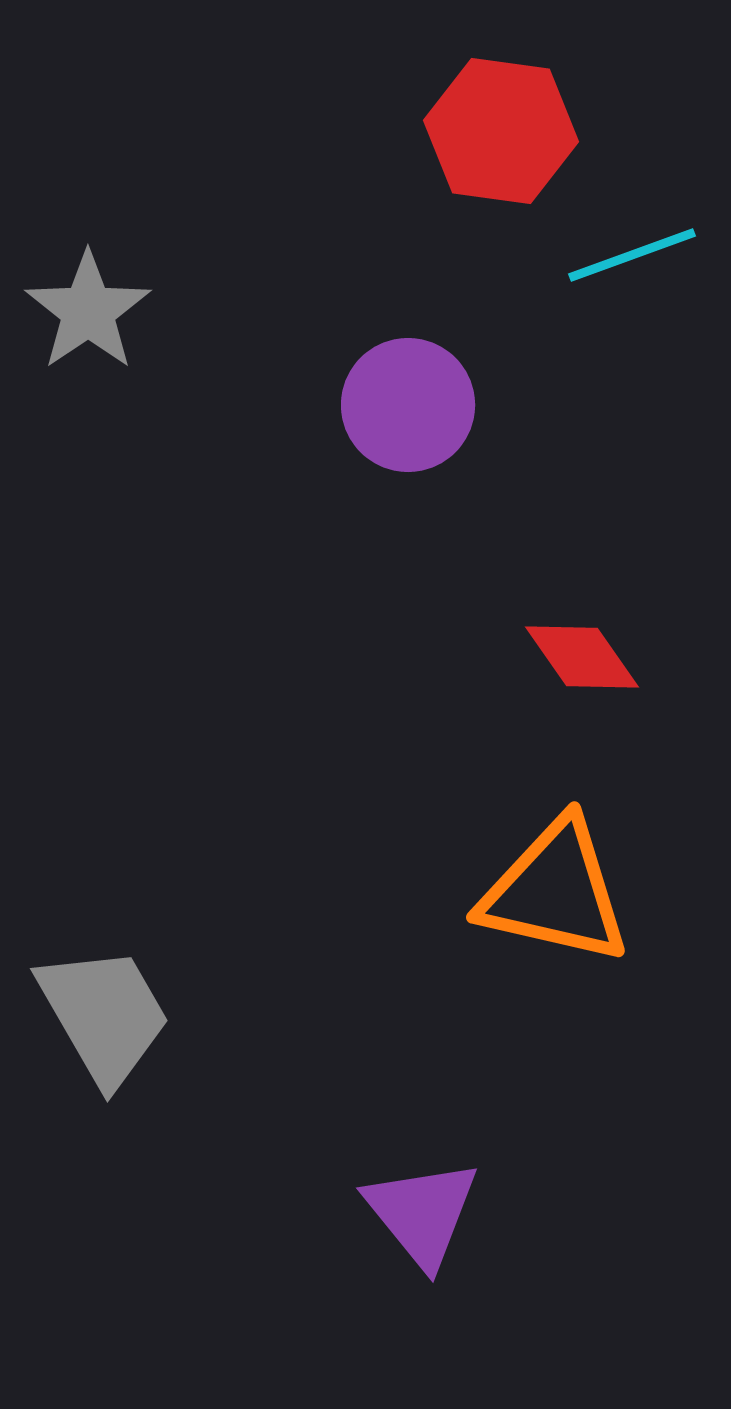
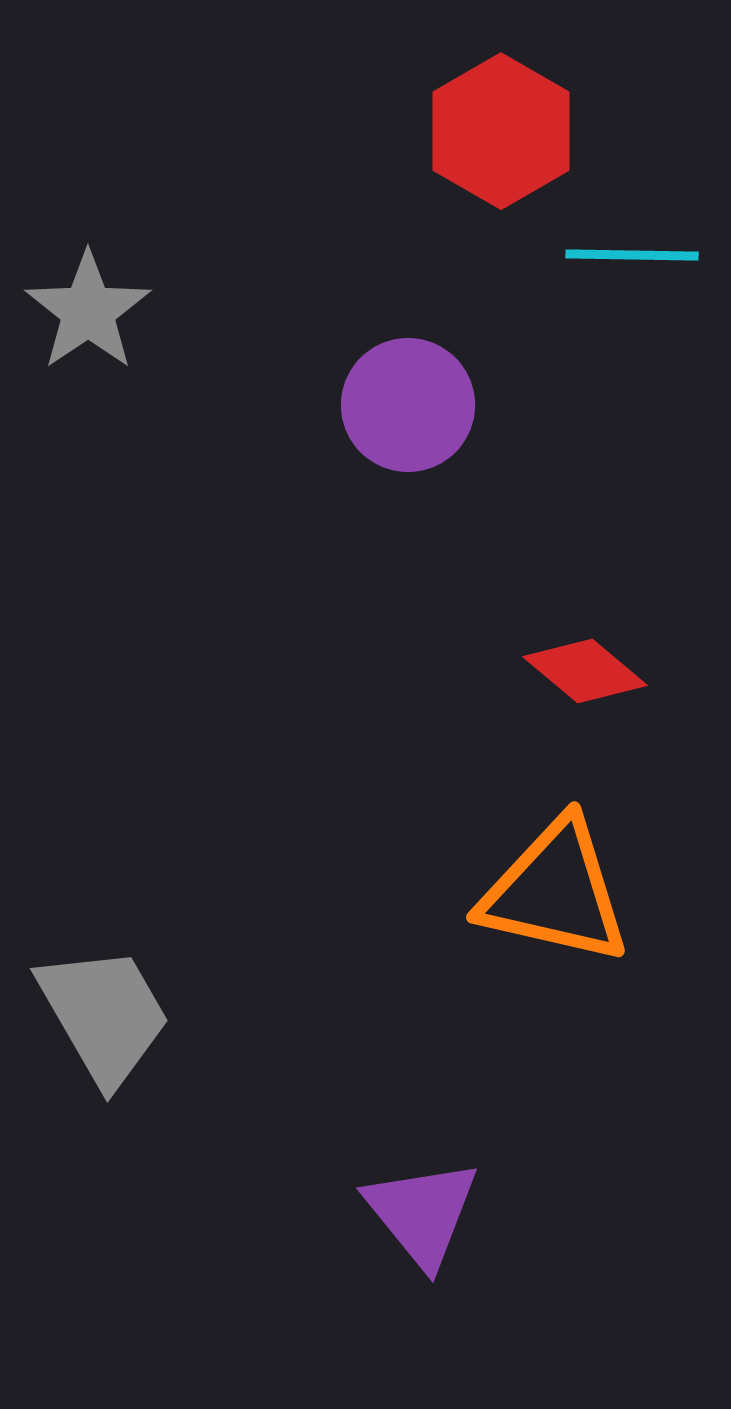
red hexagon: rotated 22 degrees clockwise
cyan line: rotated 21 degrees clockwise
red diamond: moved 3 px right, 14 px down; rotated 15 degrees counterclockwise
